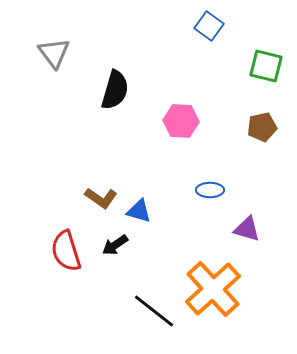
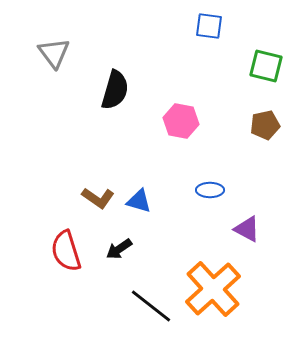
blue square: rotated 28 degrees counterclockwise
pink hexagon: rotated 8 degrees clockwise
brown pentagon: moved 3 px right, 2 px up
brown L-shape: moved 3 px left
blue triangle: moved 10 px up
purple triangle: rotated 12 degrees clockwise
black arrow: moved 4 px right, 4 px down
black line: moved 3 px left, 5 px up
